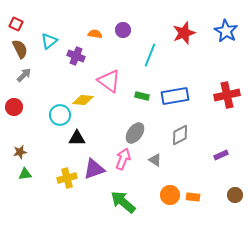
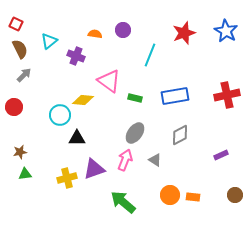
green rectangle: moved 7 px left, 2 px down
pink arrow: moved 2 px right, 1 px down
